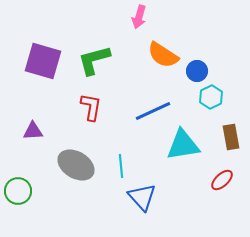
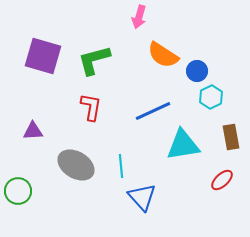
purple square: moved 5 px up
